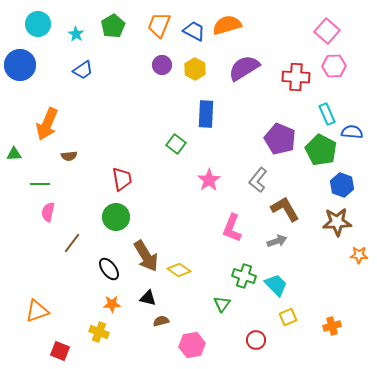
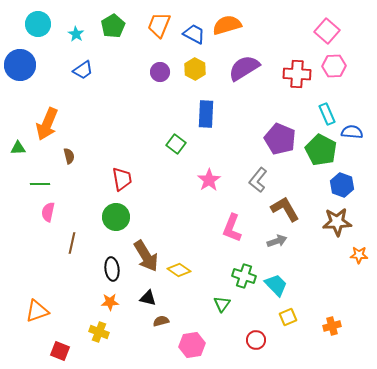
blue trapezoid at (194, 31): moved 3 px down
purple circle at (162, 65): moved 2 px left, 7 px down
red cross at (296, 77): moved 1 px right, 3 px up
green triangle at (14, 154): moved 4 px right, 6 px up
brown semicircle at (69, 156): rotated 98 degrees counterclockwise
brown line at (72, 243): rotated 25 degrees counterclockwise
black ellipse at (109, 269): moved 3 px right; rotated 30 degrees clockwise
orange star at (112, 304): moved 2 px left, 2 px up
